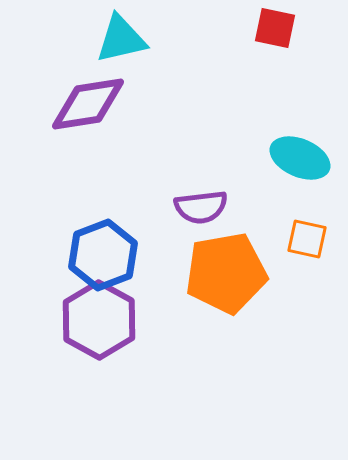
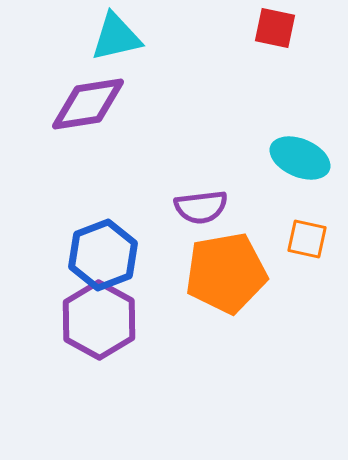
cyan triangle: moved 5 px left, 2 px up
